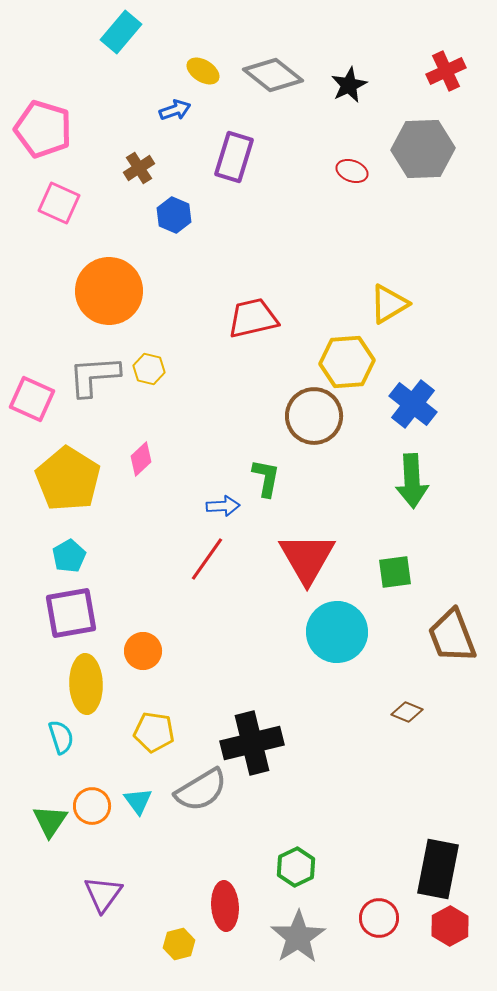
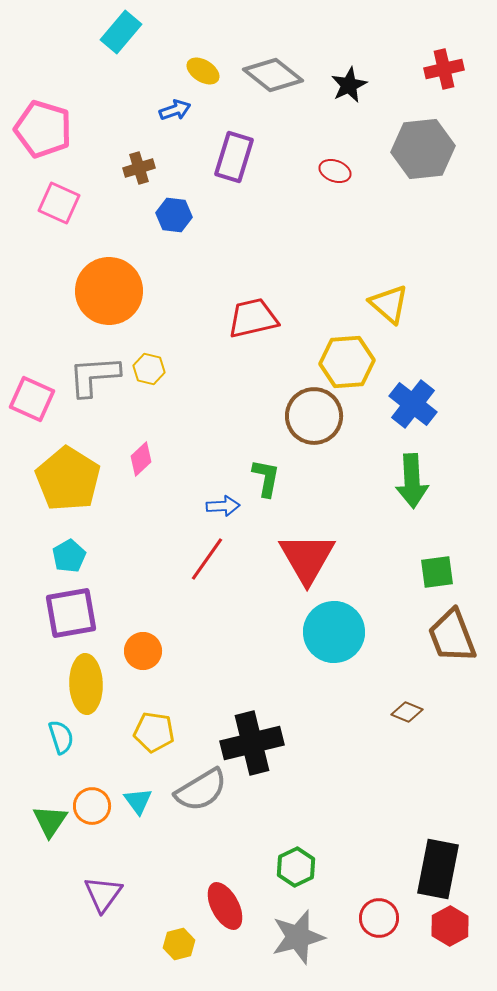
red cross at (446, 71): moved 2 px left, 2 px up; rotated 12 degrees clockwise
gray hexagon at (423, 149): rotated 4 degrees counterclockwise
brown cross at (139, 168): rotated 16 degrees clockwise
red ellipse at (352, 171): moved 17 px left
blue hexagon at (174, 215): rotated 16 degrees counterclockwise
yellow triangle at (389, 304): rotated 48 degrees counterclockwise
green square at (395, 572): moved 42 px right
cyan circle at (337, 632): moved 3 px left
red ellipse at (225, 906): rotated 24 degrees counterclockwise
gray star at (298, 937): rotated 18 degrees clockwise
